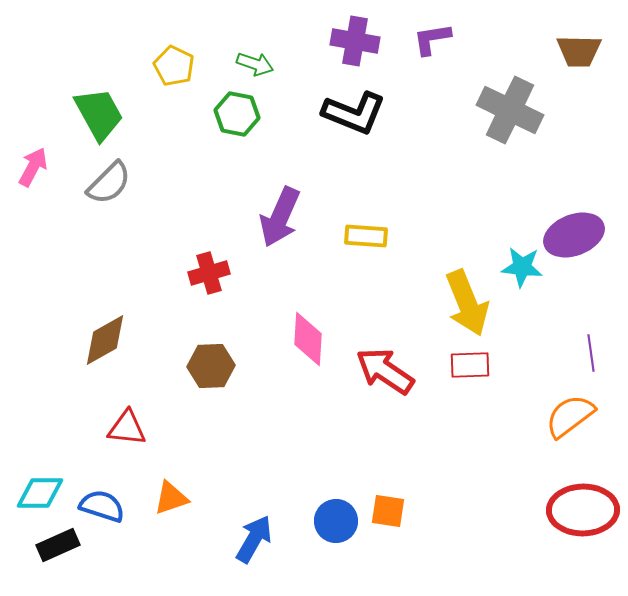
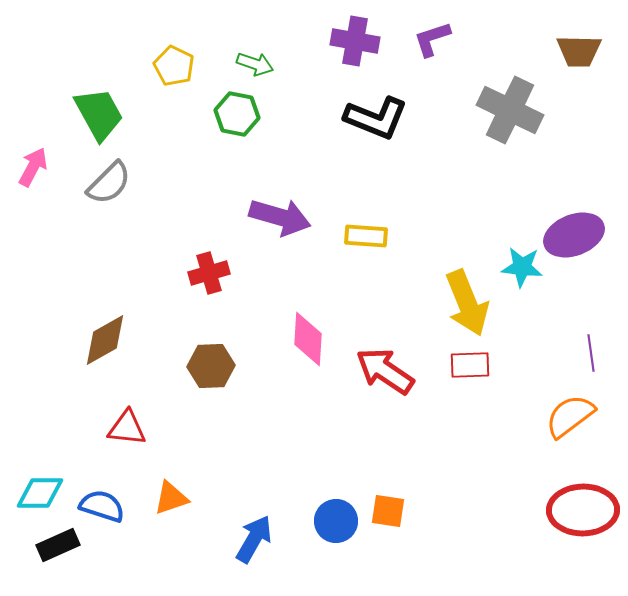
purple L-shape: rotated 9 degrees counterclockwise
black L-shape: moved 22 px right, 5 px down
purple arrow: rotated 98 degrees counterclockwise
